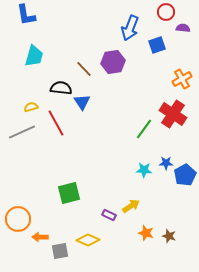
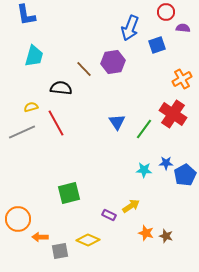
blue triangle: moved 35 px right, 20 px down
brown star: moved 3 px left
